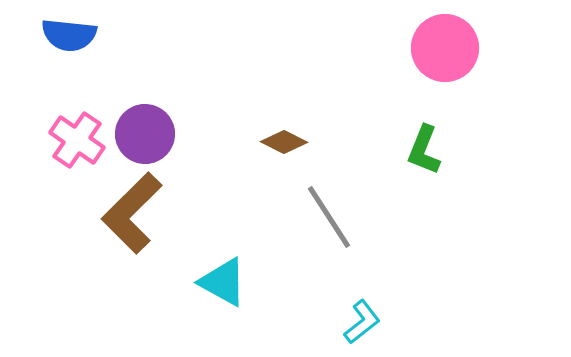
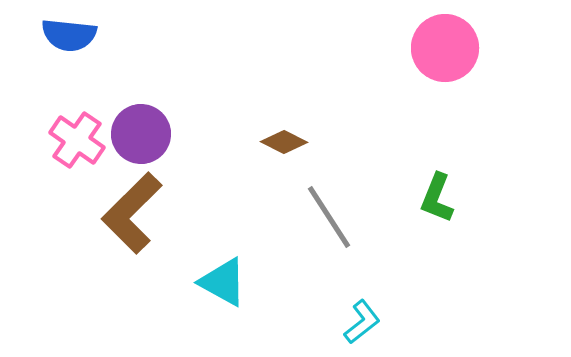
purple circle: moved 4 px left
green L-shape: moved 13 px right, 48 px down
